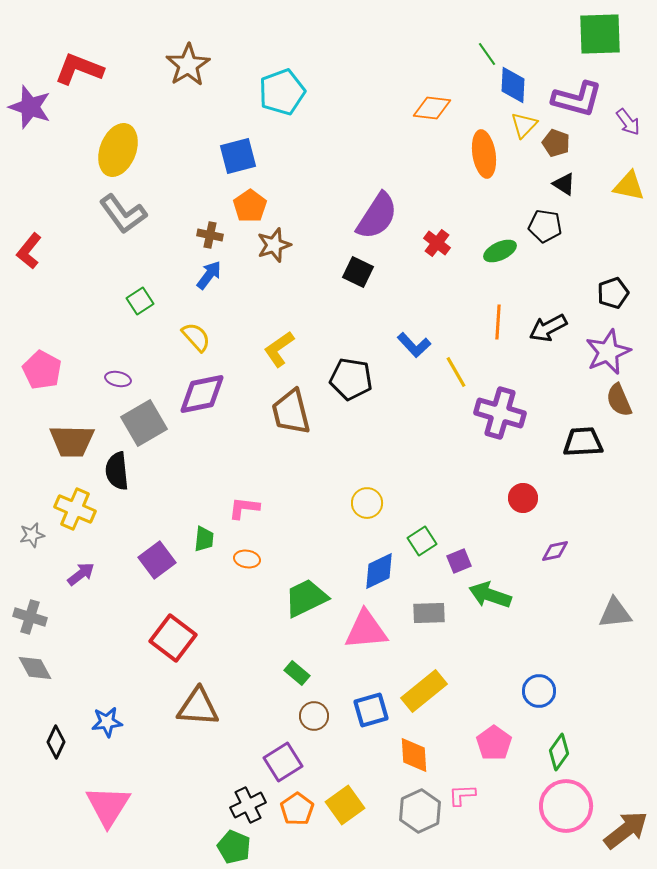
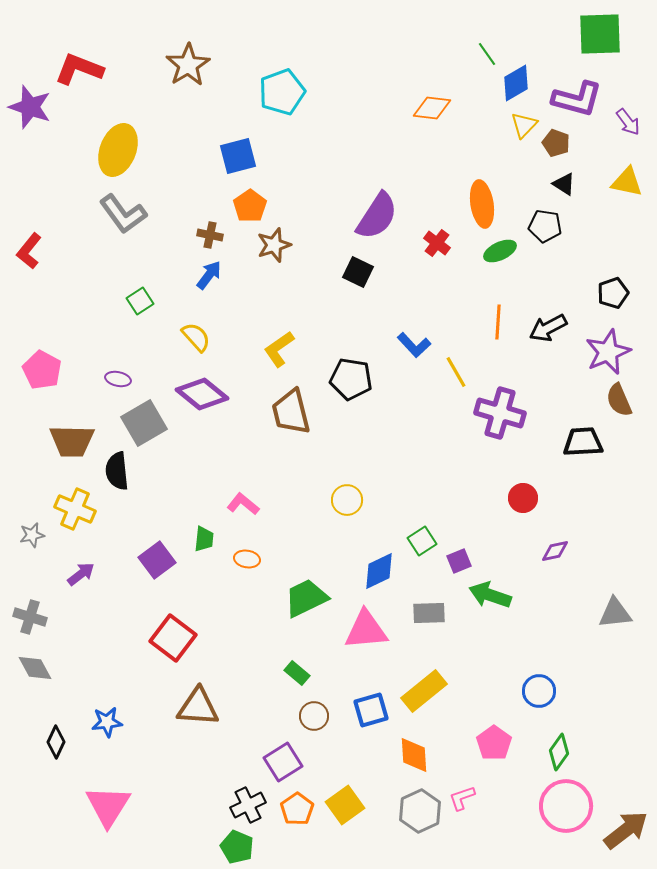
blue diamond at (513, 85): moved 3 px right, 2 px up; rotated 57 degrees clockwise
orange ellipse at (484, 154): moved 2 px left, 50 px down
yellow triangle at (629, 186): moved 2 px left, 4 px up
purple diamond at (202, 394): rotated 51 degrees clockwise
yellow circle at (367, 503): moved 20 px left, 3 px up
pink L-shape at (244, 508): moved 1 px left, 4 px up; rotated 32 degrees clockwise
pink L-shape at (462, 795): moved 3 px down; rotated 16 degrees counterclockwise
green pentagon at (234, 847): moved 3 px right
